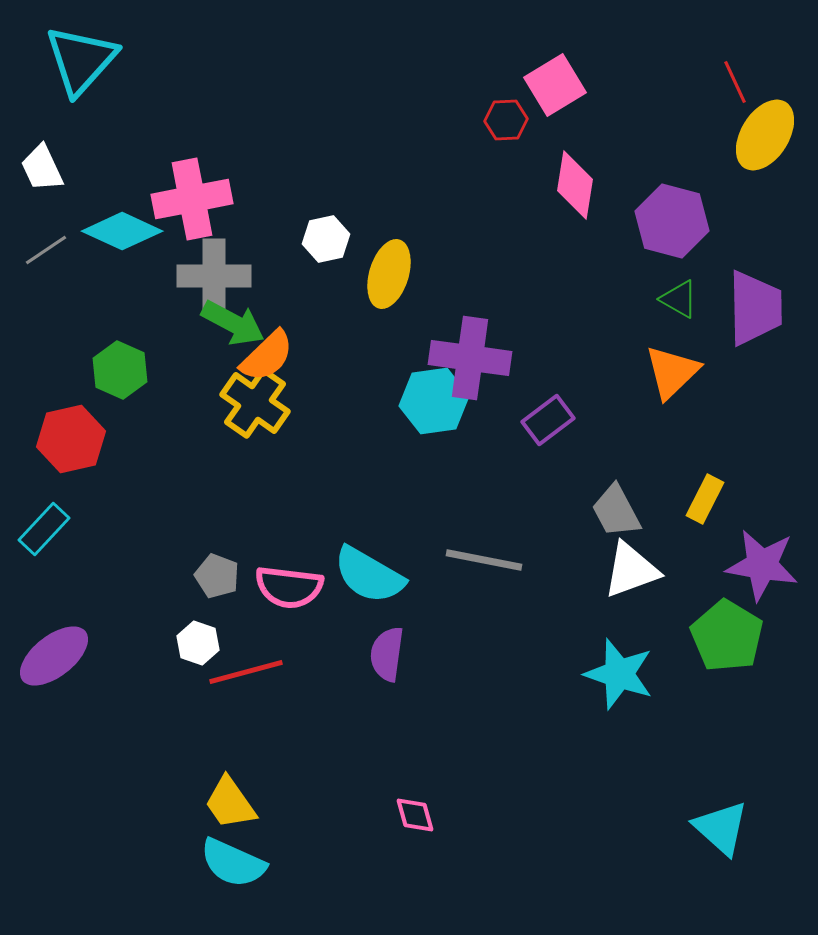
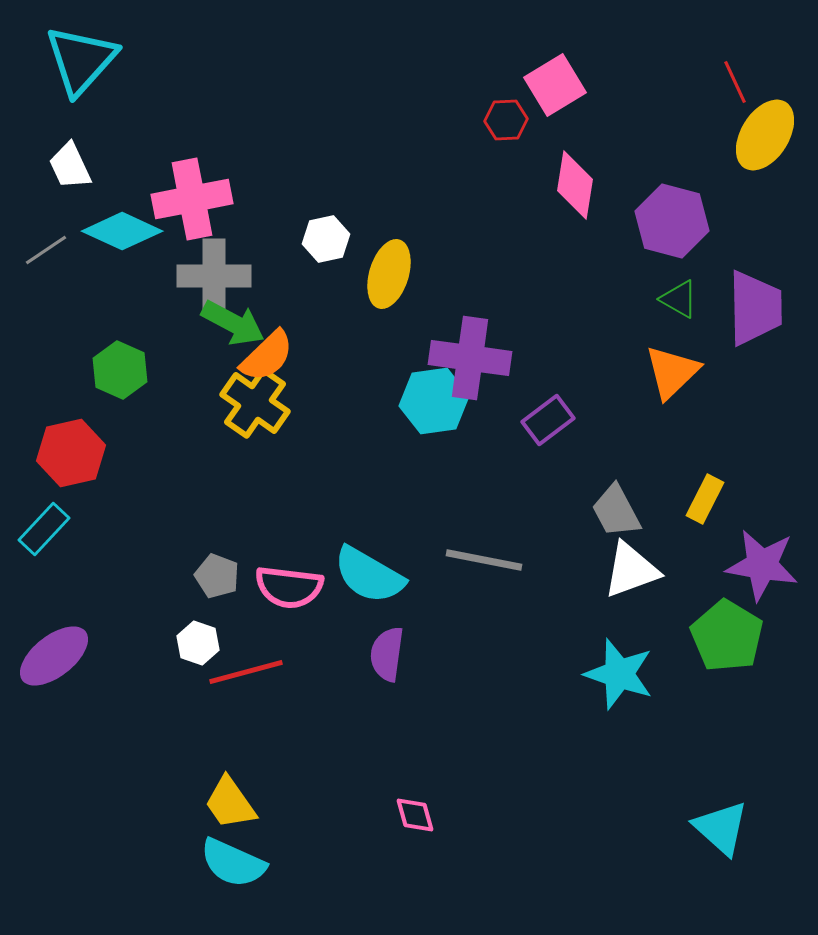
white trapezoid at (42, 168): moved 28 px right, 2 px up
red hexagon at (71, 439): moved 14 px down
